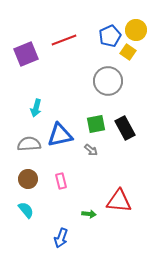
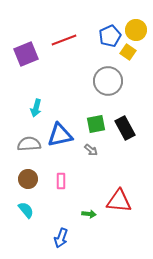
pink rectangle: rotated 14 degrees clockwise
